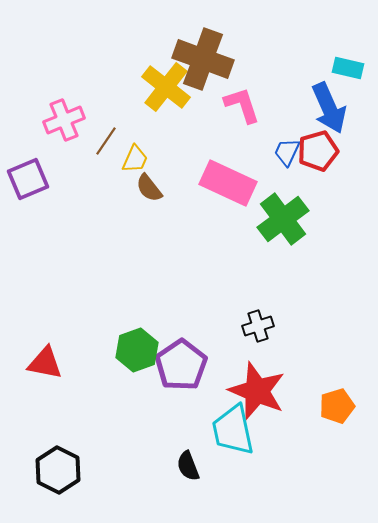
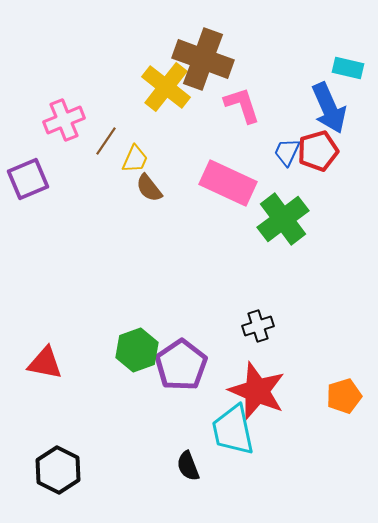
orange pentagon: moved 7 px right, 10 px up
